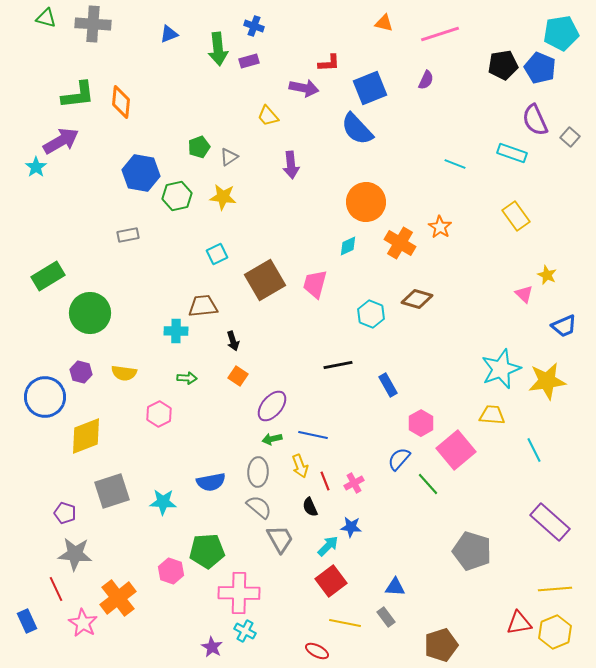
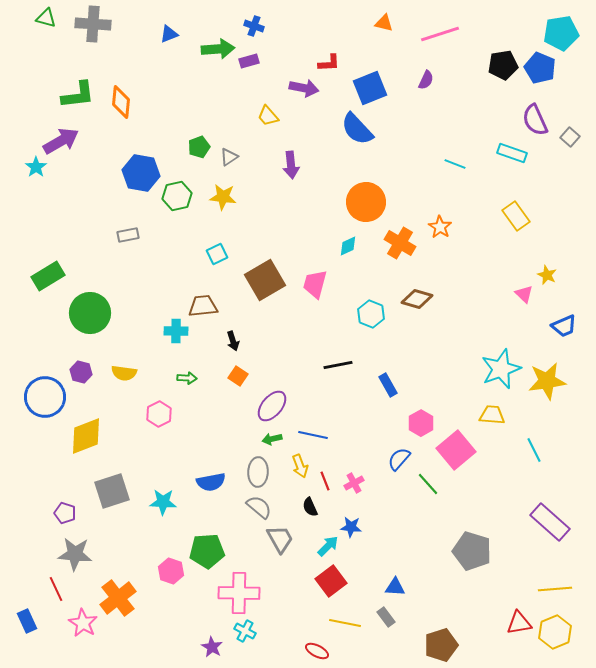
green arrow at (218, 49): rotated 88 degrees counterclockwise
